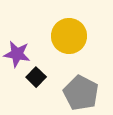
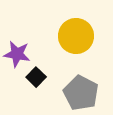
yellow circle: moved 7 px right
